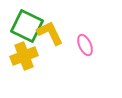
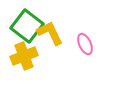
green square: rotated 12 degrees clockwise
pink ellipse: moved 1 px up
